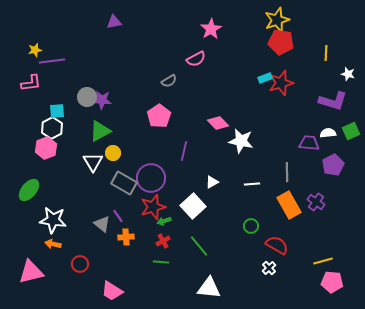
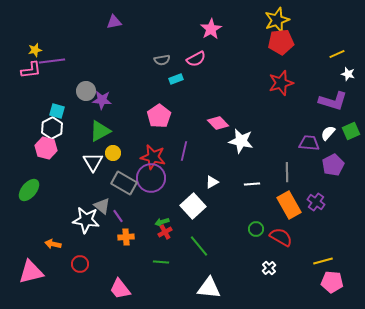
red pentagon at (281, 42): rotated 15 degrees counterclockwise
yellow line at (326, 53): moved 11 px right, 1 px down; rotated 63 degrees clockwise
cyan rectangle at (265, 78): moved 89 px left, 1 px down
gray semicircle at (169, 81): moved 7 px left, 21 px up; rotated 21 degrees clockwise
pink L-shape at (31, 83): moved 13 px up
gray circle at (87, 97): moved 1 px left, 6 px up
cyan square at (57, 111): rotated 21 degrees clockwise
white semicircle at (328, 133): rotated 42 degrees counterclockwise
pink hexagon at (46, 148): rotated 25 degrees counterclockwise
red star at (153, 207): moved 50 px up; rotated 30 degrees clockwise
white star at (53, 220): moved 33 px right
green arrow at (164, 221): moved 2 px left, 1 px down
gray triangle at (102, 224): moved 18 px up
green circle at (251, 226): moved 5 px right, 3 px down
red cross at (163, 241): moved 2 px right, 9 px up
red semicircle at (277, 245): moved 4 px right, 8 px up
pink trapezoid at (112, 291): moved 8 px right, 2 px up; rotated 20 degrees clockwise
